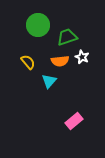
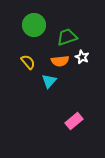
green circle: moved 4 px left
